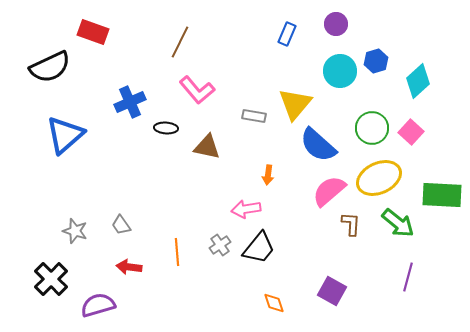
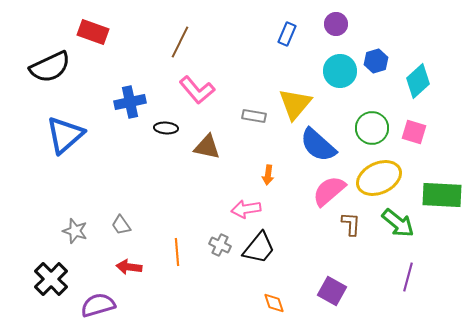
blue cross: rotated 12 degrees clockwise
pink square: moved 3 px right; rotated 25 degrees counterclockwise
gray cross: rotated 30 degrees counterclockwise
